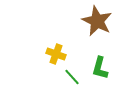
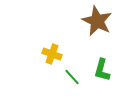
yellow cross: moved 4 px left
green L-shape: moved 2 px right, 2 px down
